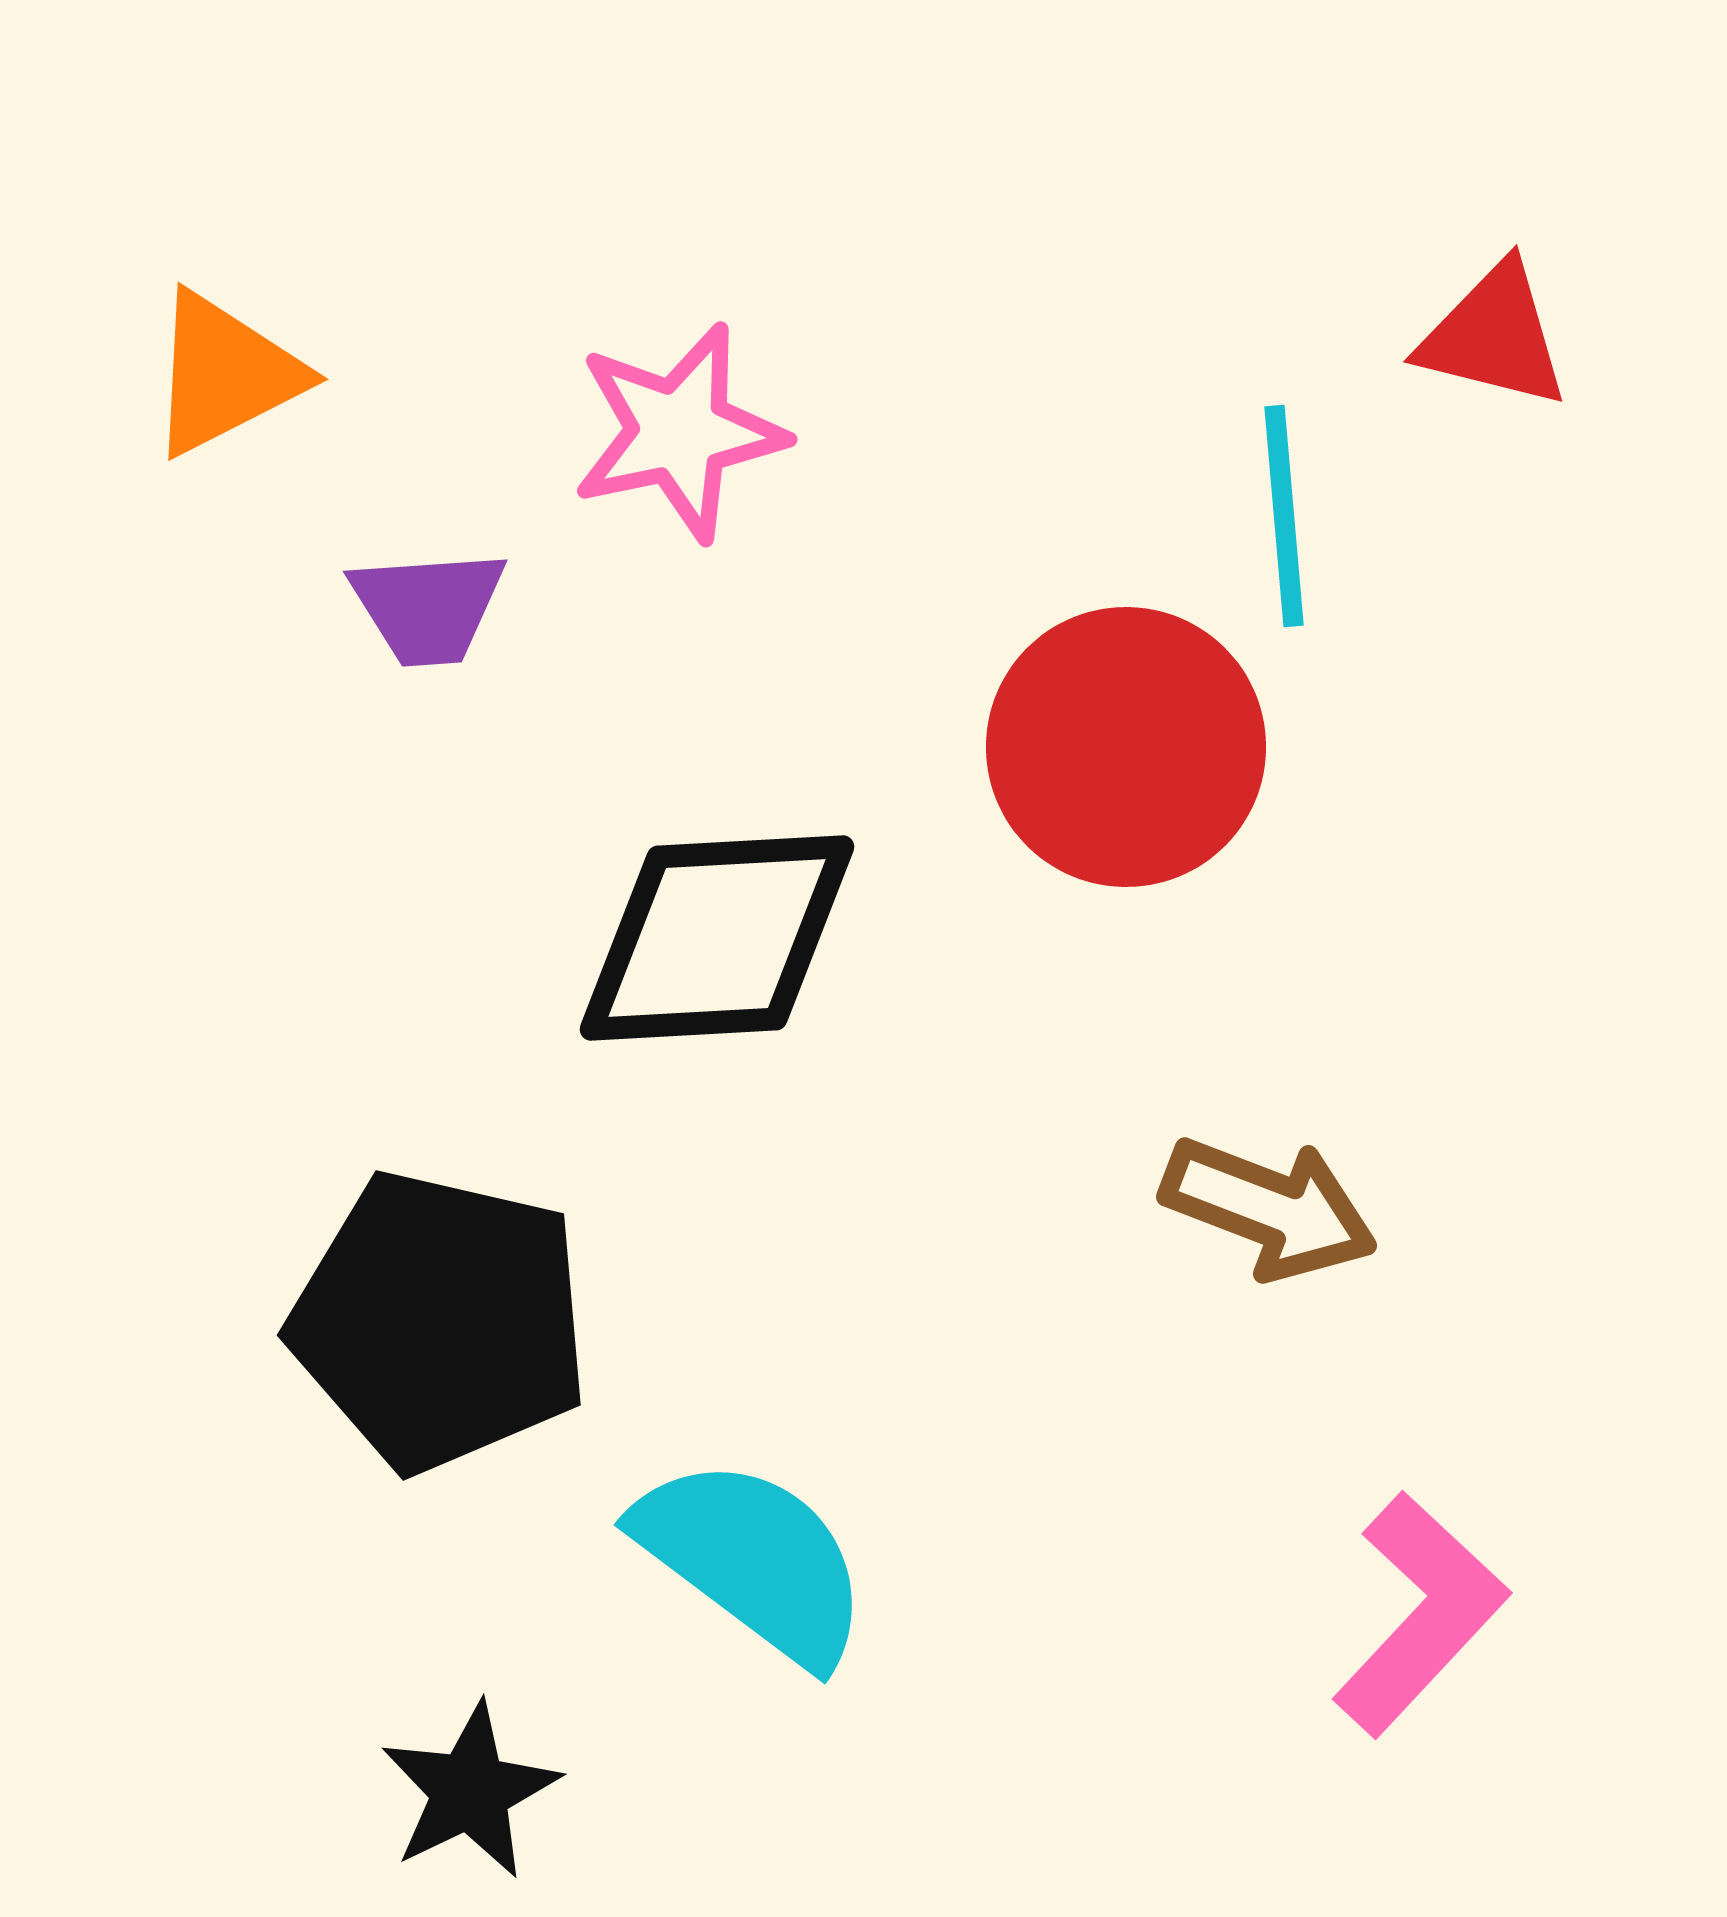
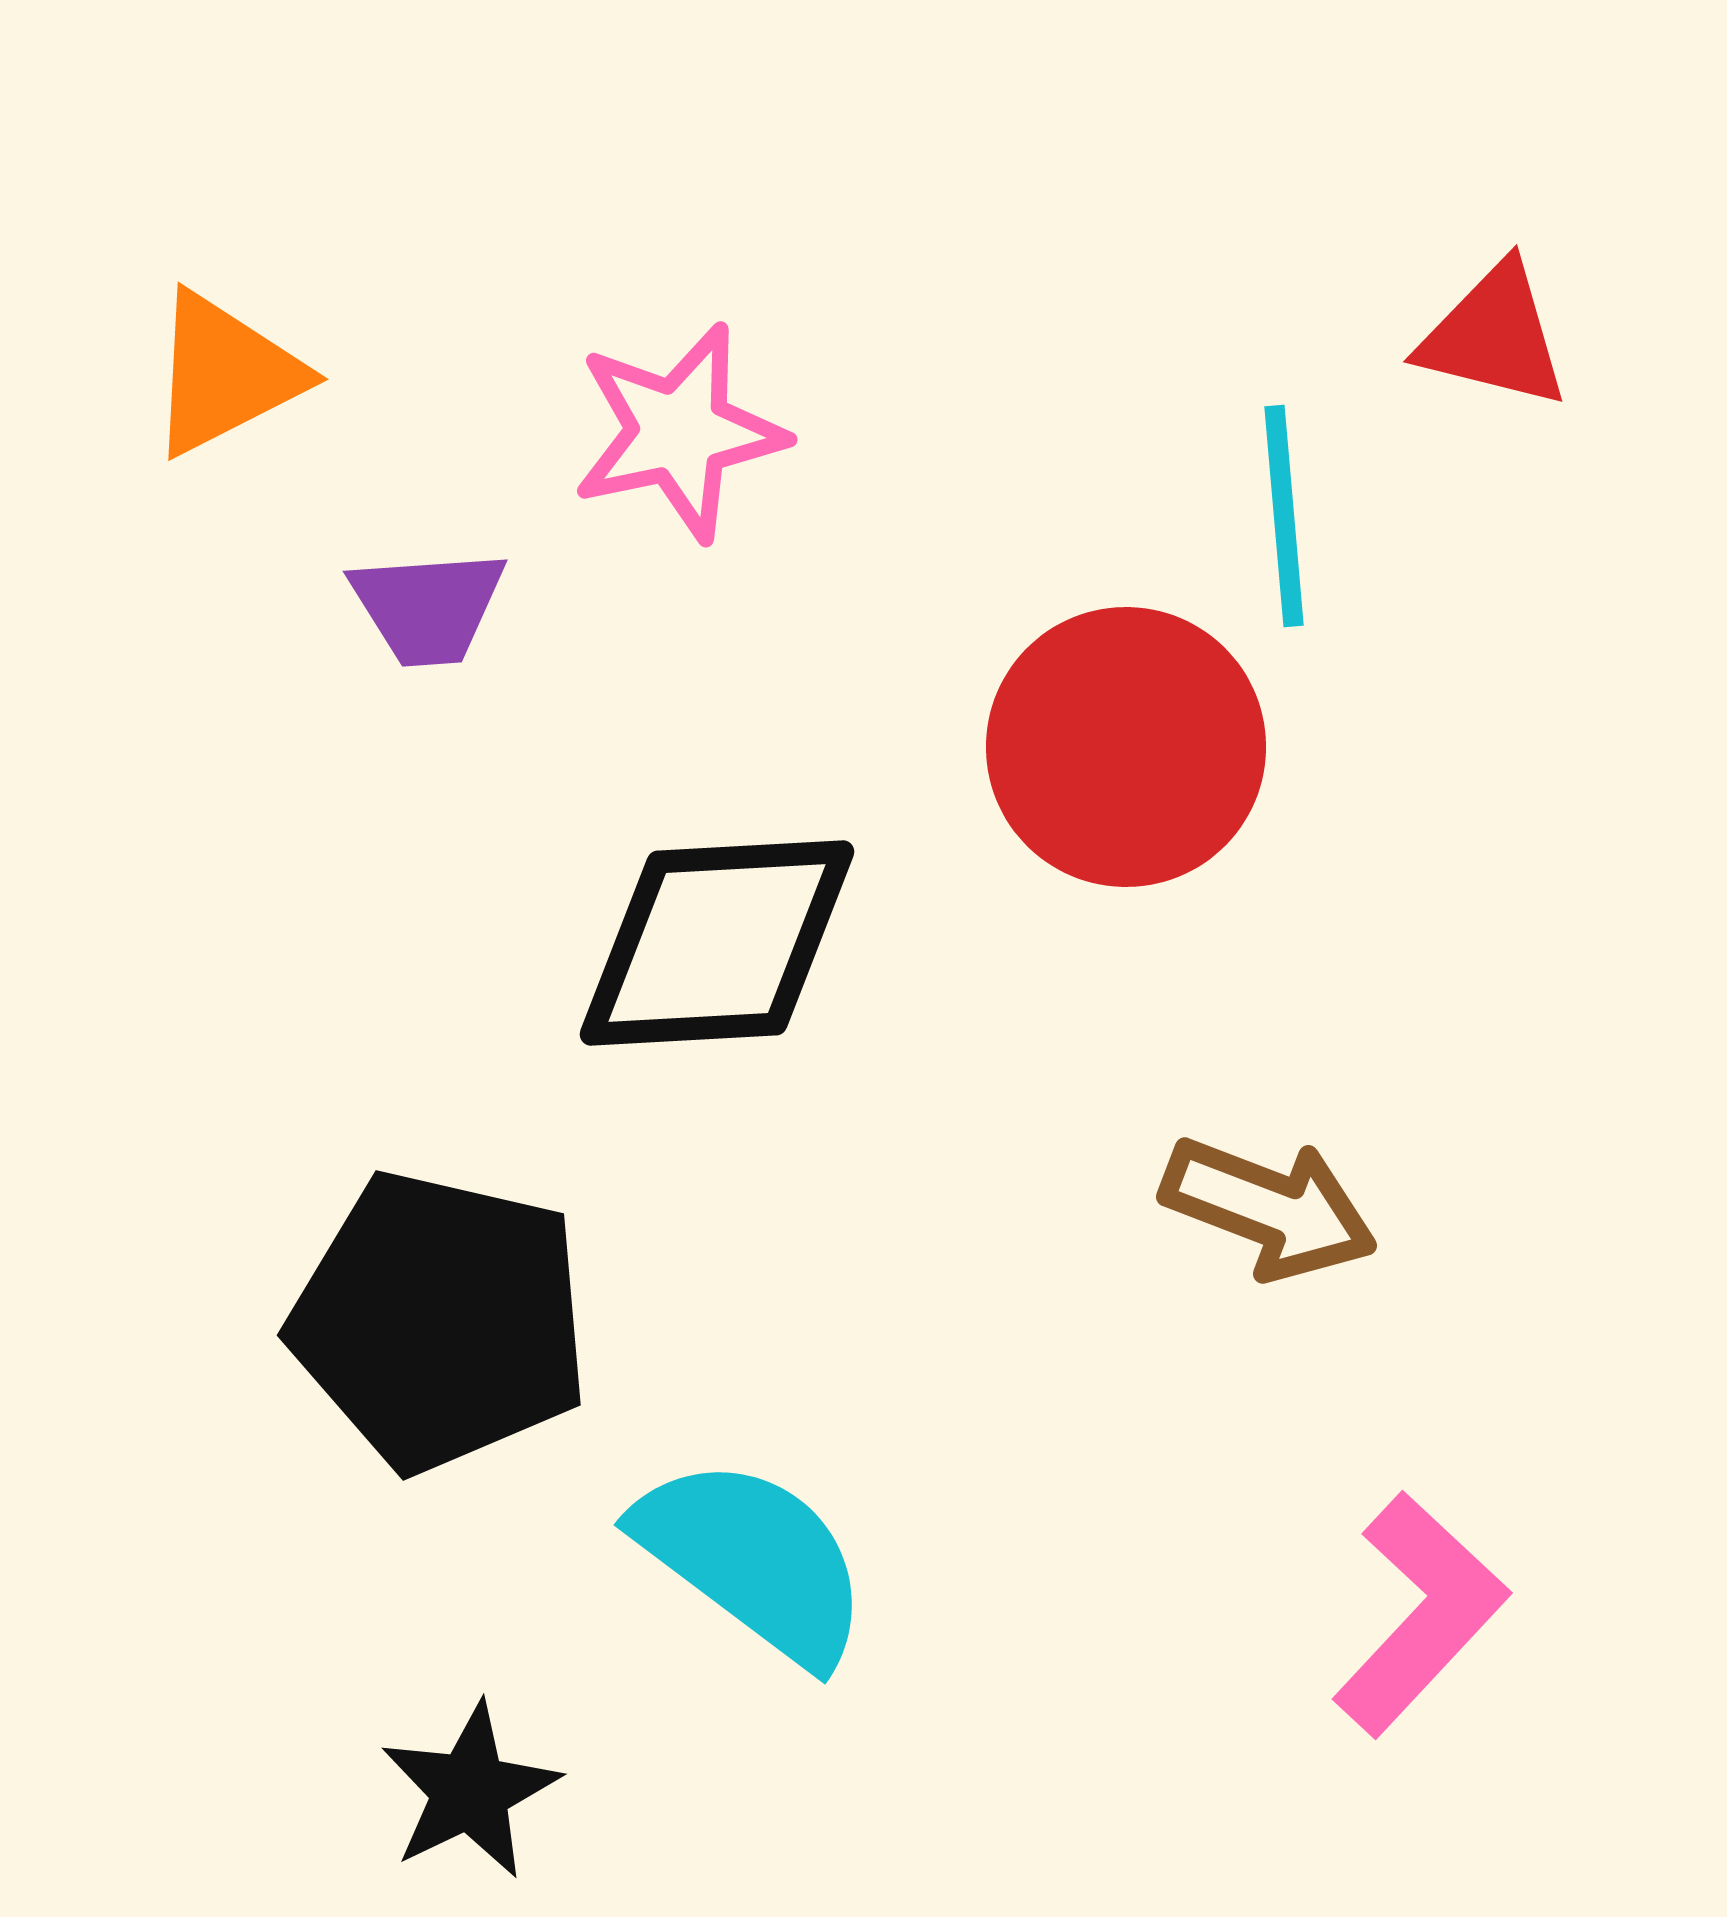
black diamond: moved 5 px down
